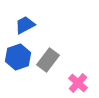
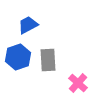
blue trapezoid: moved 3 px right
gray rectangle: rotated 40 degrees counterclockwise
